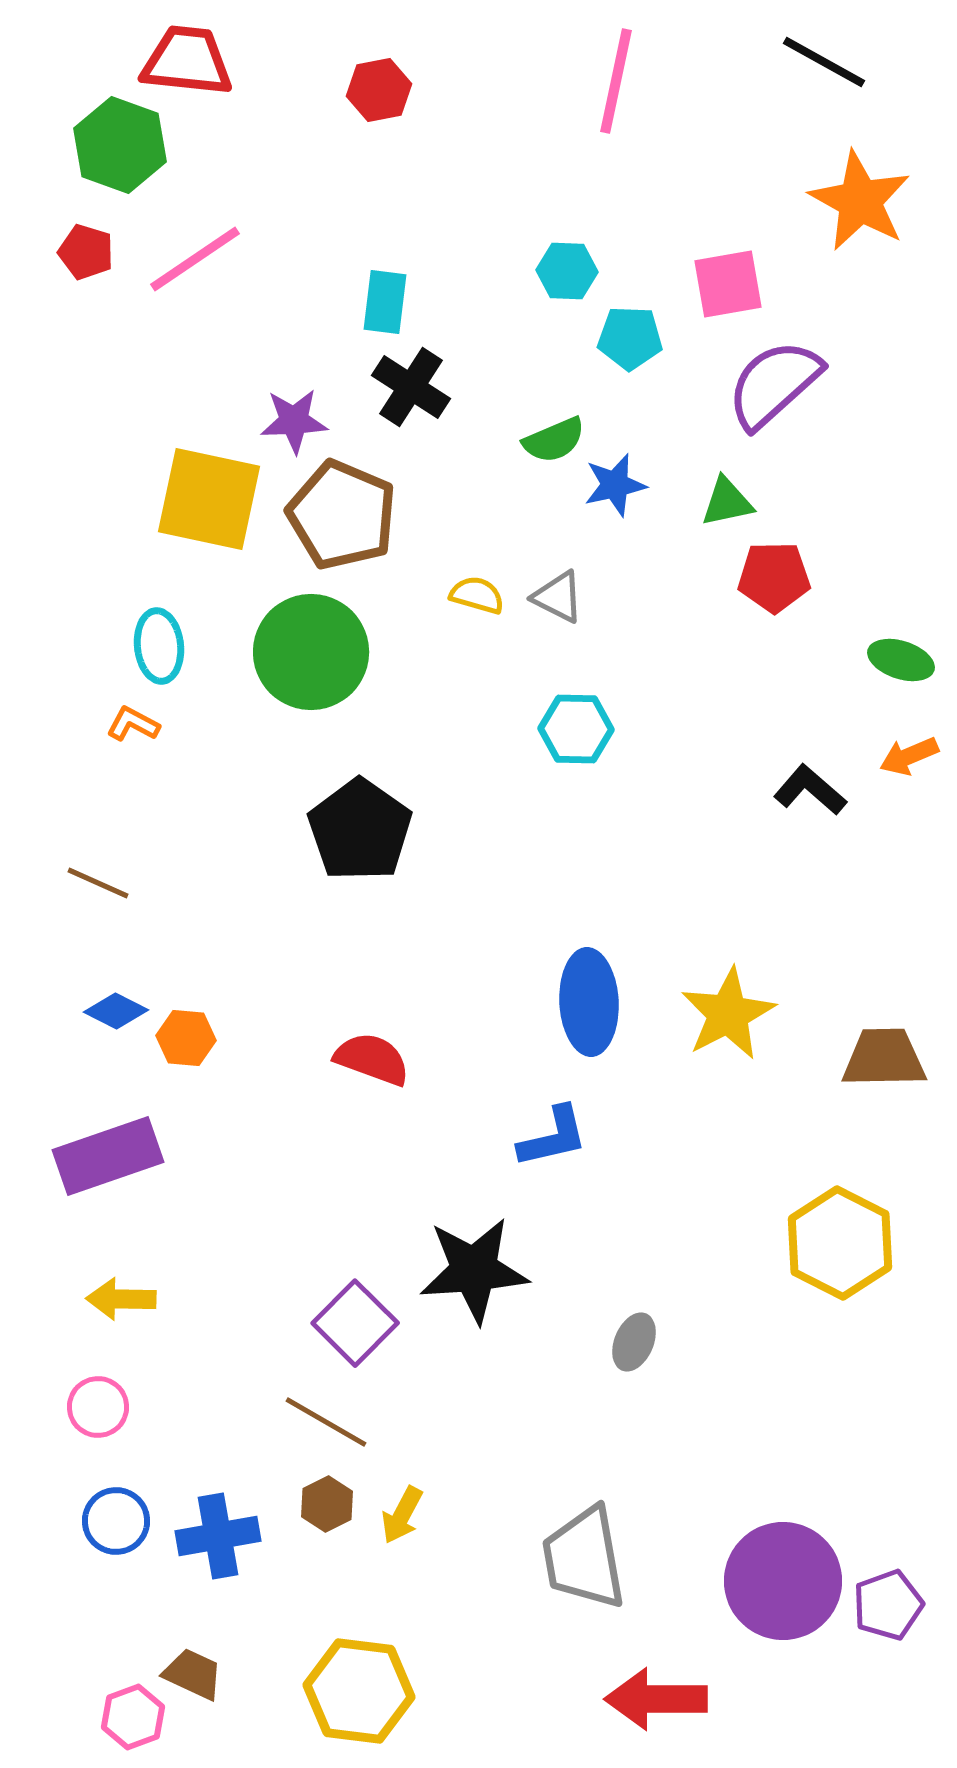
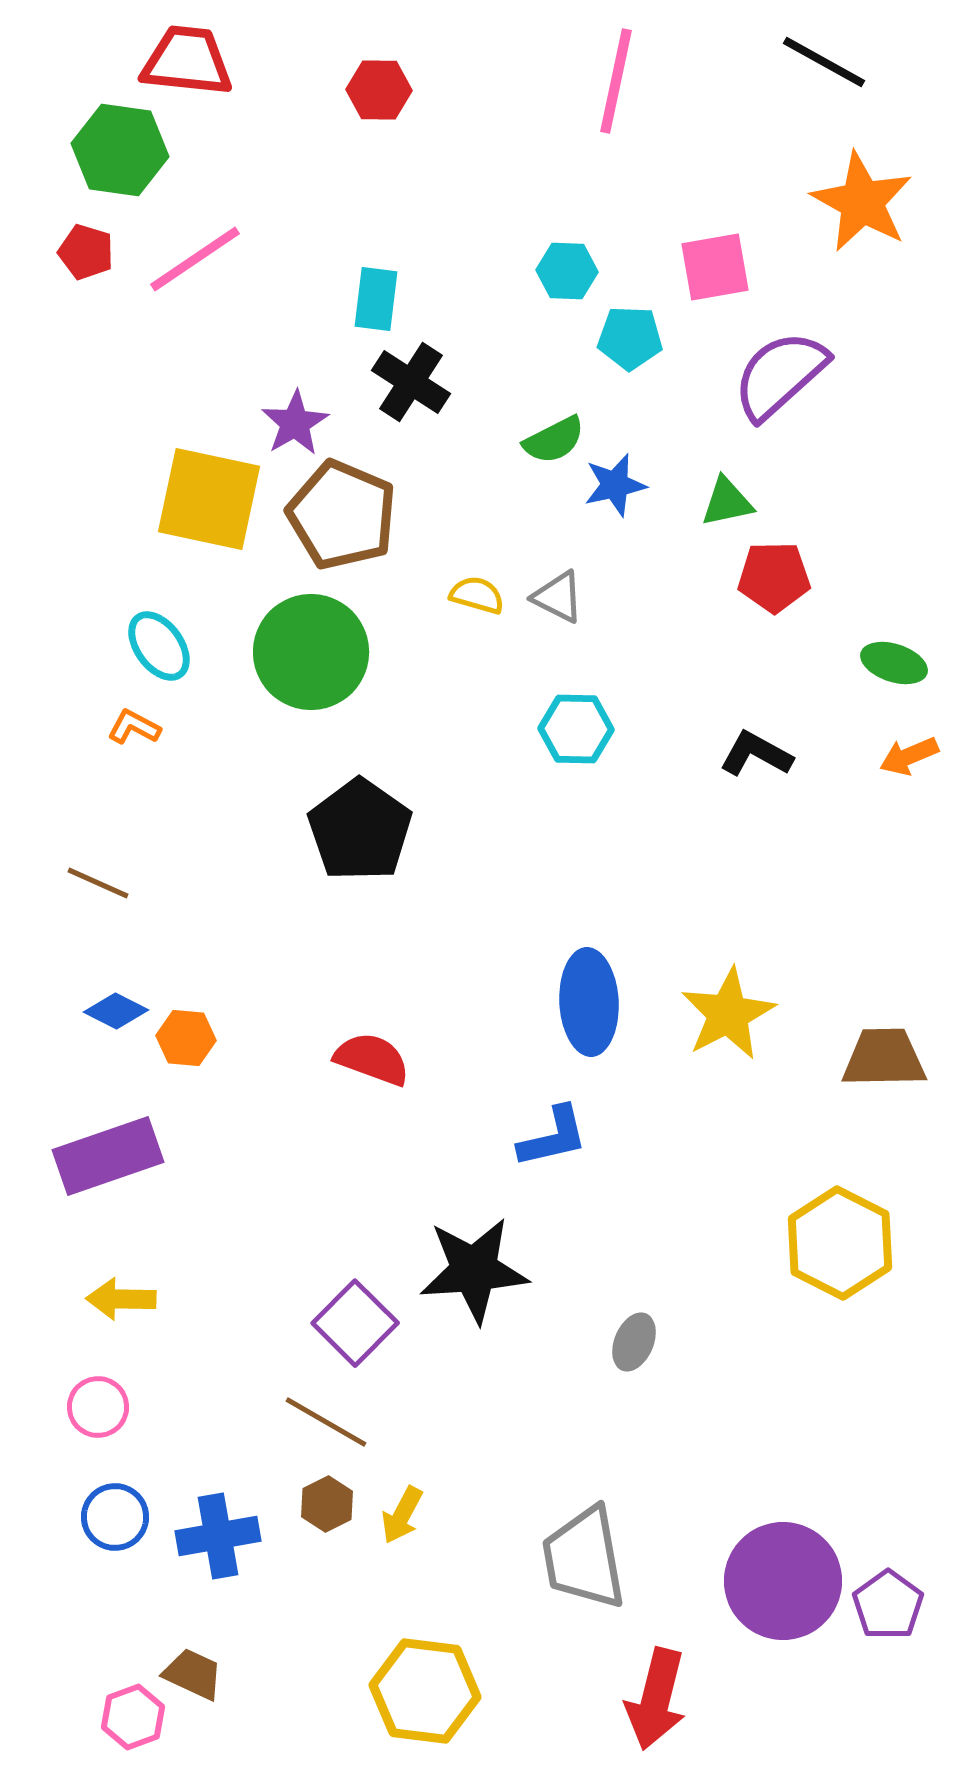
red hexagon at (379, 90): rotated 12 degrees clockwise
green hexagon at (120, 145): moved 5 px down; rotated 12 degrees counterclockwise
orange star at (860, 201): moved 2 px right, 1 px down
pink square at (728, 284): moved 13 px left, 17 px up
cyan rectangle at (385, 302): moved 9 px left, 3 px up
purple semicircle at (774, 384): moved 6 px right, 9 px up
black cross at (411, 387): moved 5 px up
purple star at (294, 421): moved 1 px right, 2 px down; rotated 28 degrees counterclockwise
green semicircle at (554, 440): rotated 4 degrees counterclockwise
cyan ellipse at (159, 646): rotated 30 degrees counterclockwise
green ellipse at (901, 660): moved 7 px left, 3 px down
orange L-shape at (133, 724): moved 1 px right, 3 px down
black L-shape at (810, 790): moved 54 px left, 36 px up; rotated 12 degrees counterclockwise
blue circle at (116, 1521): moved 1 px left, 4 px up
purple pentagon at (888, 1605): rotated 16 degrees counterclockwise
yellow hexagon at (359, 1691): moved 66 px right
red arrow at (656, 1699): rotated 76 degrees counterclockwise
